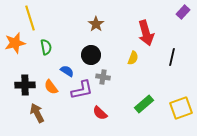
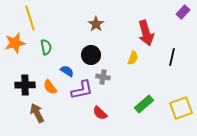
orange semicircle: moved 1 px left
